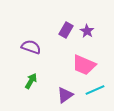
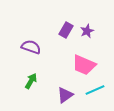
purple star: rotated 16 degrees clockwise
